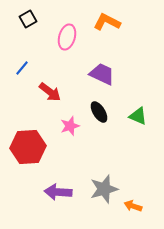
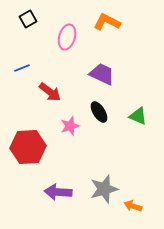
blue line: rotated 28 degrees clockwise
